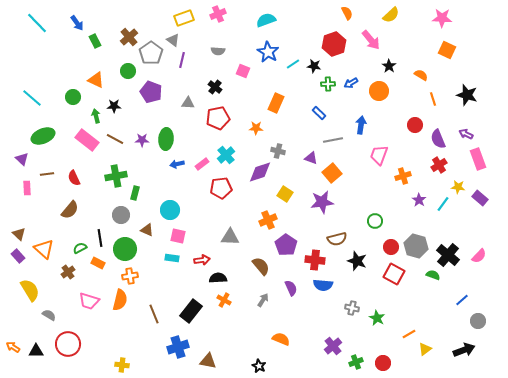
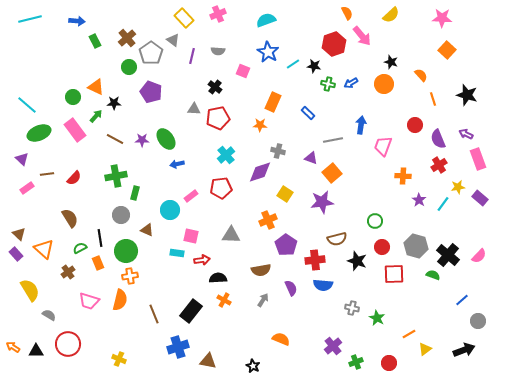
yellow rectangle at (184, 18): rotated 66 degrees clockwise
cyan line at (37, 23): moved 7 px left, 4 px up; rotated 60 degrees counterclockwise
blue arrow at (77, 23): moved 2 px up; rotated 49 degrees counterclockwise
brown cross at (129, 37): moved 2 px left, 1 px down
pink arrow at (371, 40): moved 9 px left, 4 px up
orange square at (447, 50): rotated 18 degrees clockwise
purple line at (182, 60): moved 10 px right, 4 px up
black star at (389, 66): moved 2 px right, 4 px up; rotated 16 degrees counterclockwise
green circle at (128, 71): moved 1 px right, 4 px up
orange semicircle at (421, 75): rotated 16 degrees clockwise
orange triangle at (96, 80): moved 7 px down
green cross at (328, 84): rotated 16 degrees clockwise
orange circle at (379, 91): moved 5 px right, 7 px up
cyan line at (32, 98): moved 5 px left, 7 px down
gray triangle at (188, 103): moved 6 px right, 6 px down
orange rectangle at (276, 103): moved 3 px left, 1 px up
black star at (114, 106): moved 3 px up
blue rectangle at (319, 113): moved 11 px left
green arrow at (96, 116): rotated 56 degrees clockwise
orange star at (256, 128): moved 4 px right, 3 px up
green ellipse at (43, 136): moved 4 px left, 3 px up
green ellipse at (166, 139): rotated 40 degrees counterclockwise
pink rectangle at (87, 140): moved 12 px left, 10 px up; rotated 15 degrees clockwise
pink trapezoid at (379, 155): moved 4 px right, 9 px up
pink rectangle at (202, 164): moved 11 px left, 32 px down
orange cross at (403, 176): rotated 21 degrees clockwise
red semicircle at (74, 178): rotated 112 degrees counterclockwise
yellow star at (458, 187): rotated 16 degrees counterclockwise
pink rectangle at (27, 188): rotated 56 degrees clockwise
brown semicircle at (70, 210): moved 8 px down; rotated 72 degrees counterclockwise
pink square at (178, 236): moved 13 px right
gray triangle at (230, 237): moved 1 px right, 2 px up
red circle at (391, 247): moved 9 px left
green circle at (125, 249): moved 1 px right, 2 px down
purple rectangle at (18, 256): moved 2 px left, 2 px up
cyan rectangle at (172, 258): moved 5 px right, 5 px up
red cross at (315, 260): rotated 12 degrees counterclockwise
orange rectangle at (98, 263): rotated 40 degrees clockwise
brown semicircle at (261, 266): moved 4 px down; rotated 120 degrees clockwise
red square at (394, 274): rotated 30 degrees counterclockwise
red circle at (383, 363): moved 6 px right
yellow cross at (122, 365): moved 3 px left, 6 px up; rotated 16 degrees clockwise
black star at (259, 366): moved 6 px left
